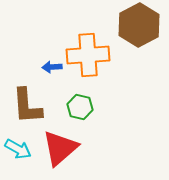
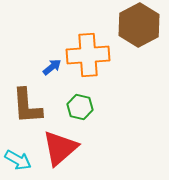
blue arrow: rotated 144 degrees clockwise
cyan arrow: moved 11 px down
